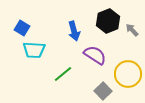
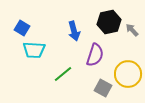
black hexagon: moved 1 px right, 1 px down; rotated 10 degrees clockwise
purple semicircle: rotated 75 degrees clockwise
gray square: moved 3 px up; rotated 18 degrees counterclockwise
